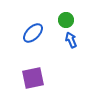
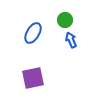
green circle: moved 1 px left
blue ellipse: rotated 15 degrees counterclockwise
